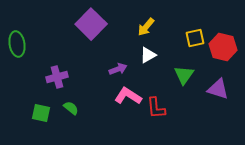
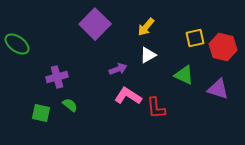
purple square: moved 4 px right
green ellipse: rotated 45 degrees counterclockwise
green triangle: rotated 40 degrees counterclockwise
green semicircle: moved 1 px left, 3 px up
